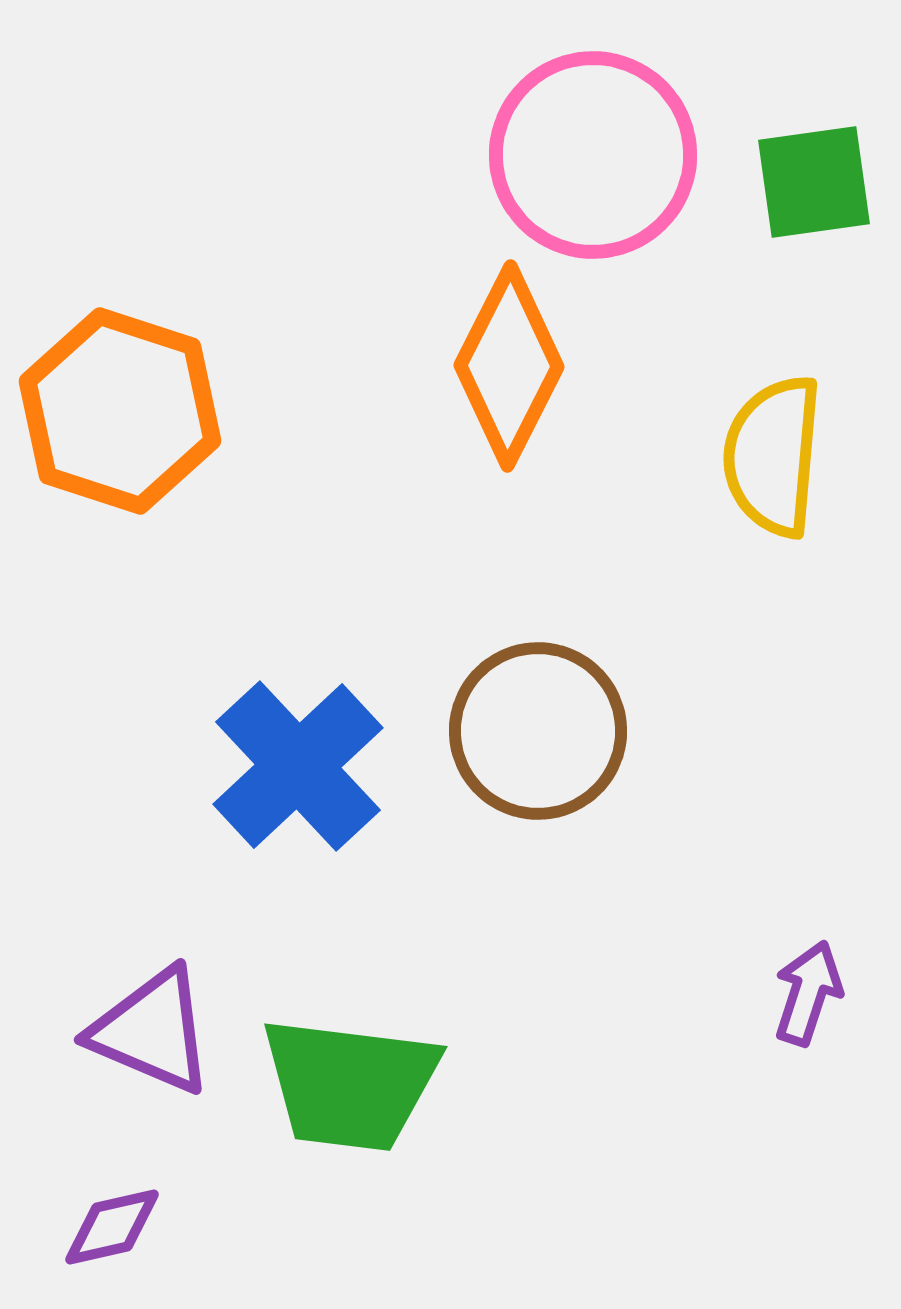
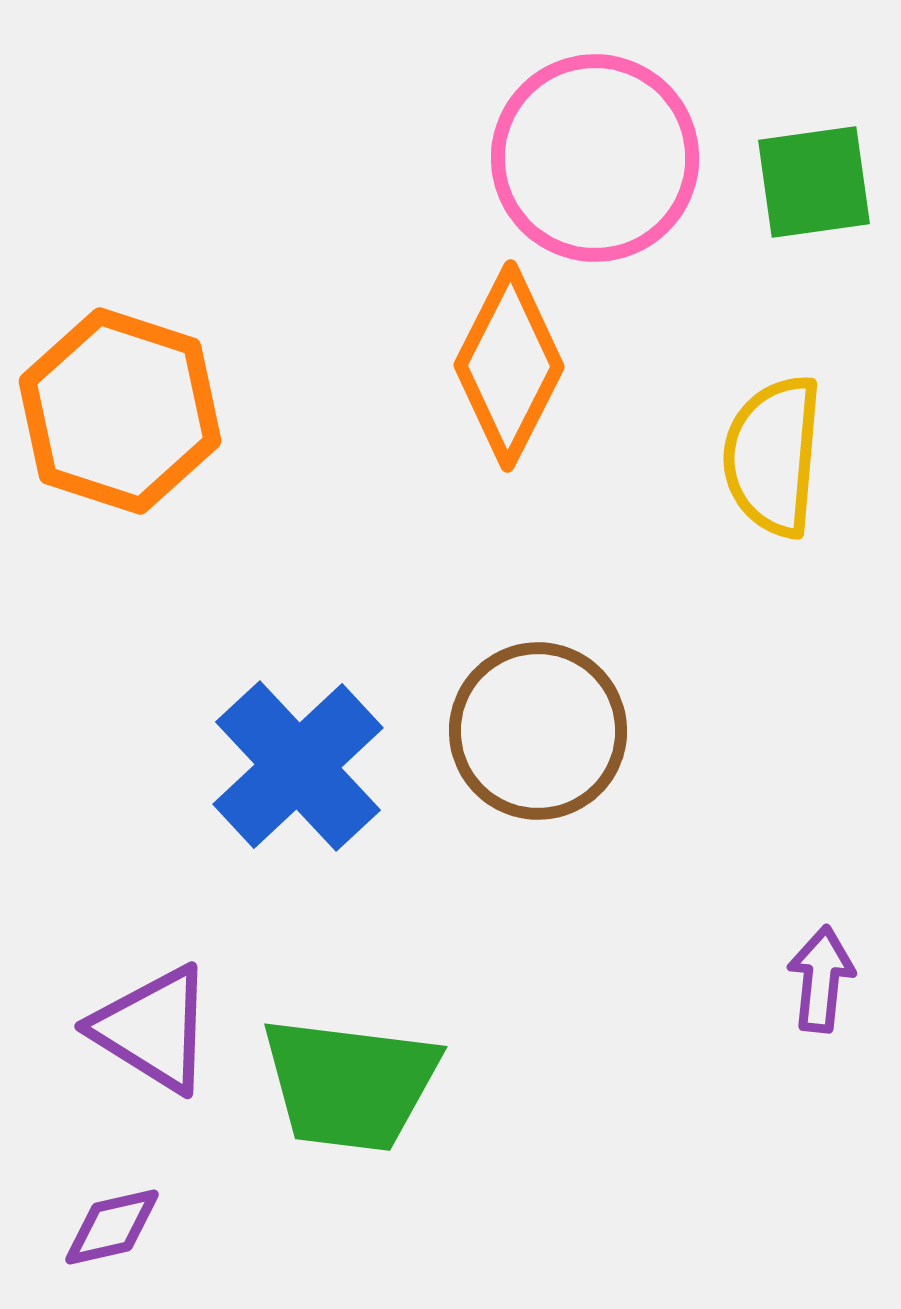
pink circle: moved 2 px right, 3 px down
purple arrow: moved 13 px right, 14 px up; rotated 12 degrees counterclockwise
purple triangle: moved 1 px right, 2 px up; rotated 9 degrees clockwise
